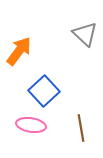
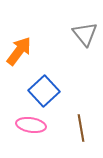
gray triangle: rotated 8 degrees clockwise
